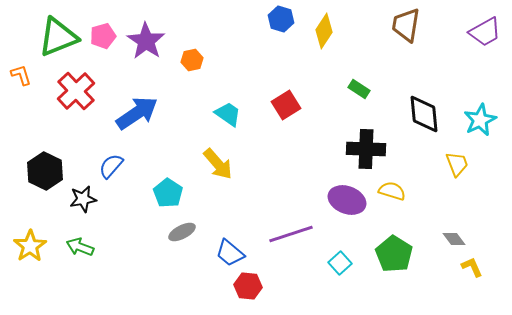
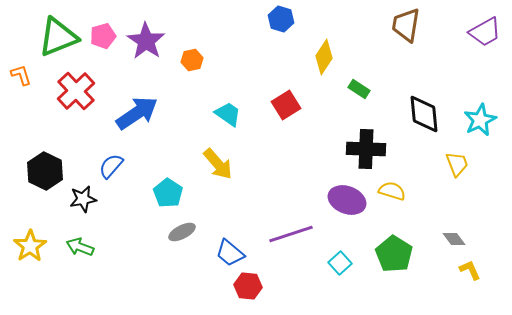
yellow diamond: moved 26 px down
yellow L-shape: moved 2 px left, 3 px down
